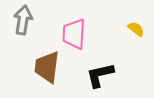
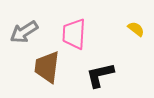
gray arrow: moved 1 px right, 12 px down; rotated 132 degrees counterclockwise
